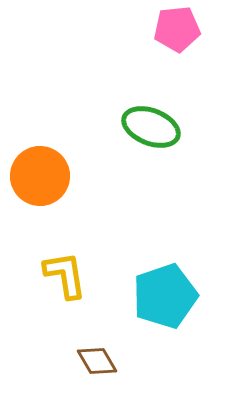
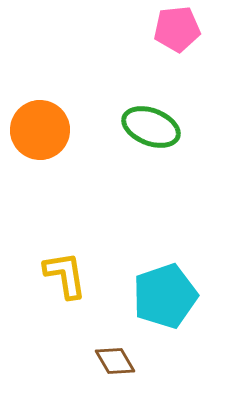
orange circle: moved 46 px up
brown diamond: moved 18 px right
